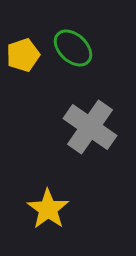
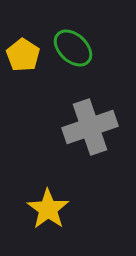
yellow pentagon: rotated 20 degrees counterclockwise
gray cross: rotated 36 degrees clockwise
